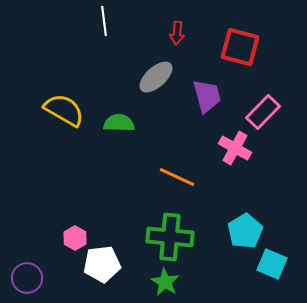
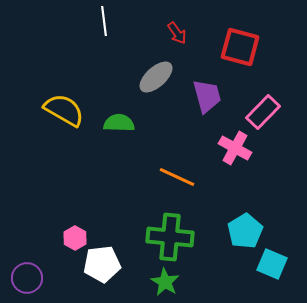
red arrow: rotated 40 degrees counterclockwise
